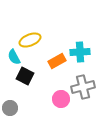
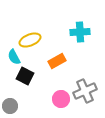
cyan cross: moved 20 px up
gray cross: moved 2 px right, 4 px down; rotated 10 degrees counterclockwise
gray circle: moved 2 px up
